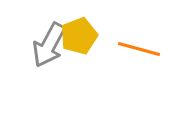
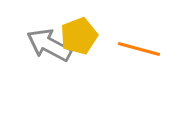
gray arrow: rotated 90 degrees clockwise
